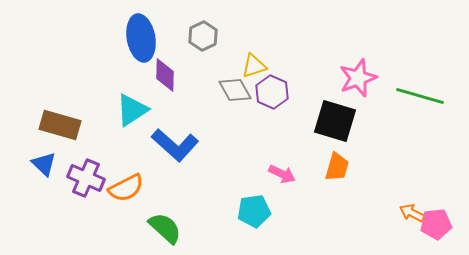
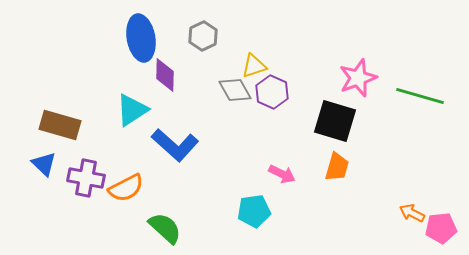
purple cross: rotated 12 degrees counterclockwise
pink pentagon: moved 5 px right, 4 px down
